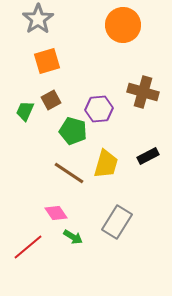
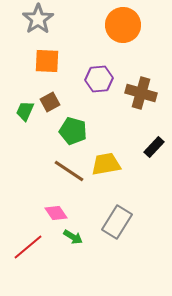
orange square: rotated 20 degrees clockwise
brown cross: moved 2 px left, 1 px down
brown square: moved 1 px left, 2 px down
purple hexagon: moved 30 px up
black rectangle: moved 6 px right, 9 px up; rotated 20 degrees counterclockwise
yellow trapezoid: rotated 116 degrees counterclockwise
brown line: moved 2 px up
